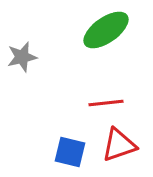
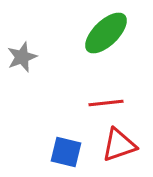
green ellipse: moved 3 px down; rotated 9 degrees counterclockwise
gray star: rotated 8 degrees counterclockwise
blue square: moved 4 px left
